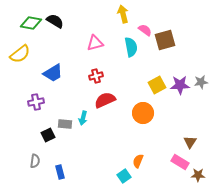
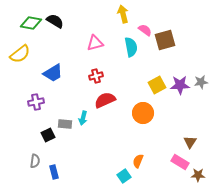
blue rectangle: moved 6 px left
